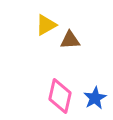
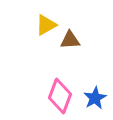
pink diamond: rotated 8 degrees clockwise
